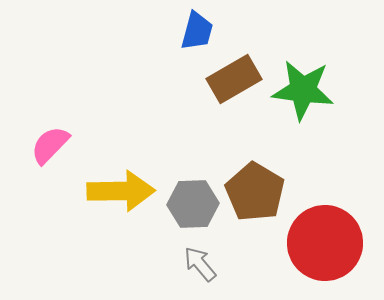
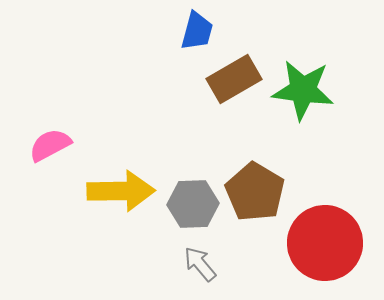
pink semicircle: rotated 18 degrees clockwise
